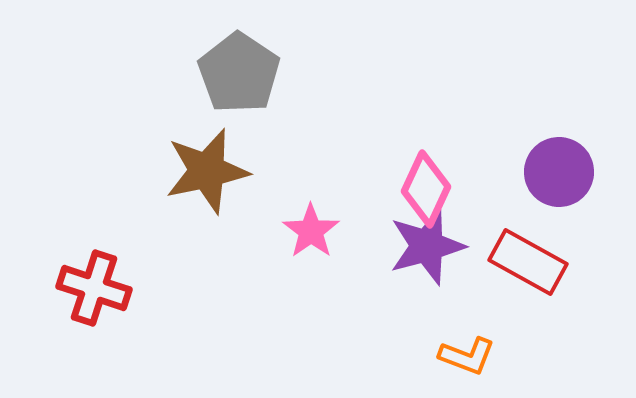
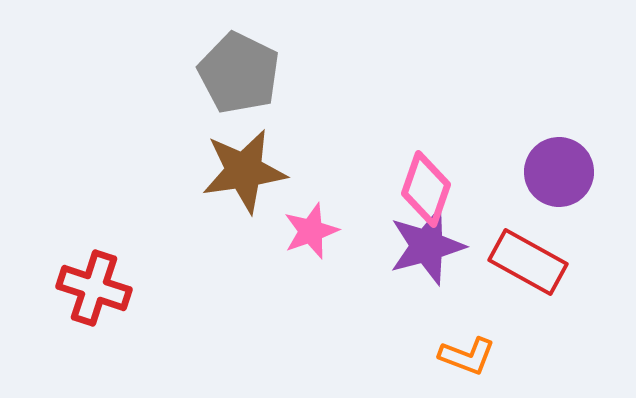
gray pentagon: rotated 8 degrees counterclockwise
brown star: moved 37 px right; rotated 4 degrees clockwise
pink diamond: rotated 6 degrees counterclockwise
pink star: rotated 16 degrees clockwise
